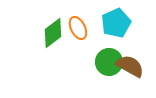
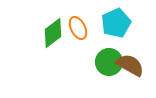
brown semicircle: moved 1 px up
